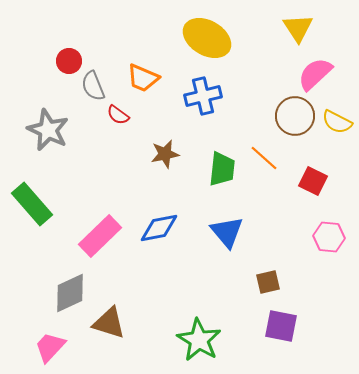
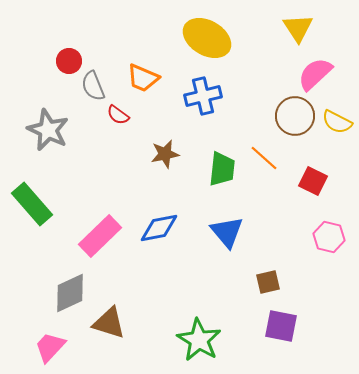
pink hexagon: rotated 8 degrees clockwise
